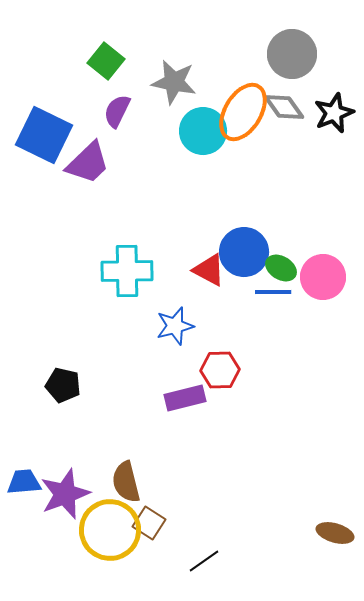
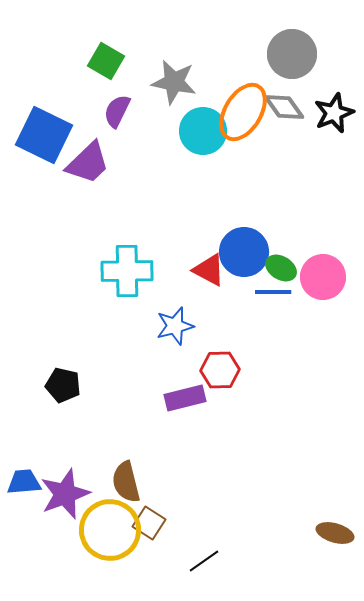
green square: rotated 9 degrees counterclockwise
